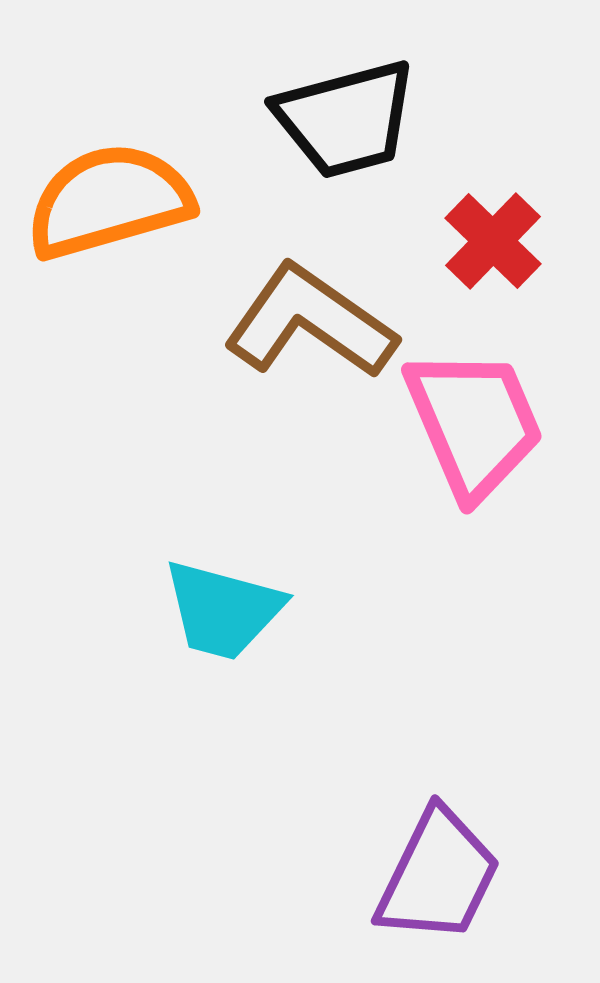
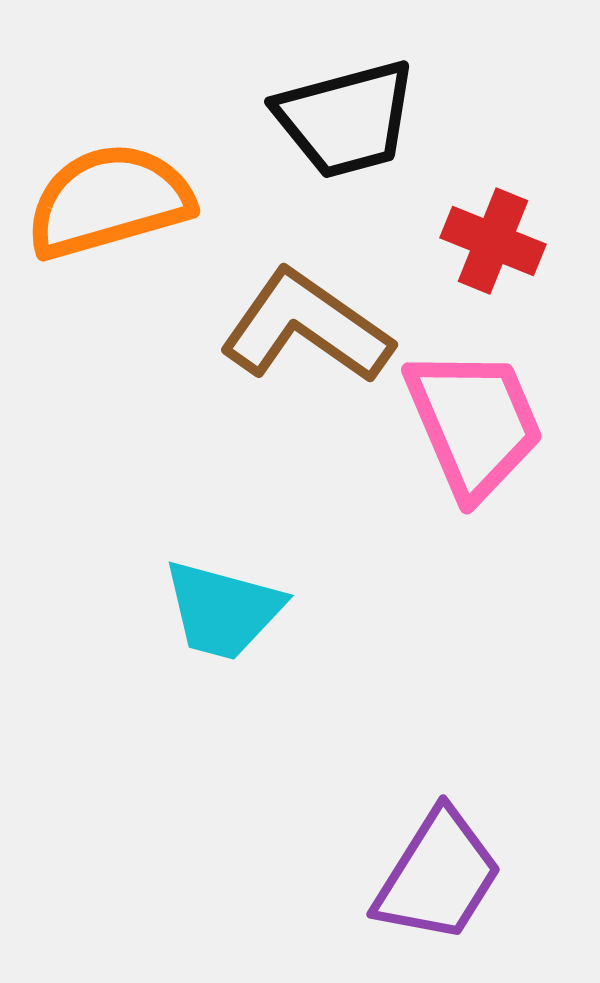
red cross: rotated 22 degrees counterclockwise
brown L-shape: moved 4 px left, 5 px down
purple trapezoid: rotated 6 degrees clockwise
